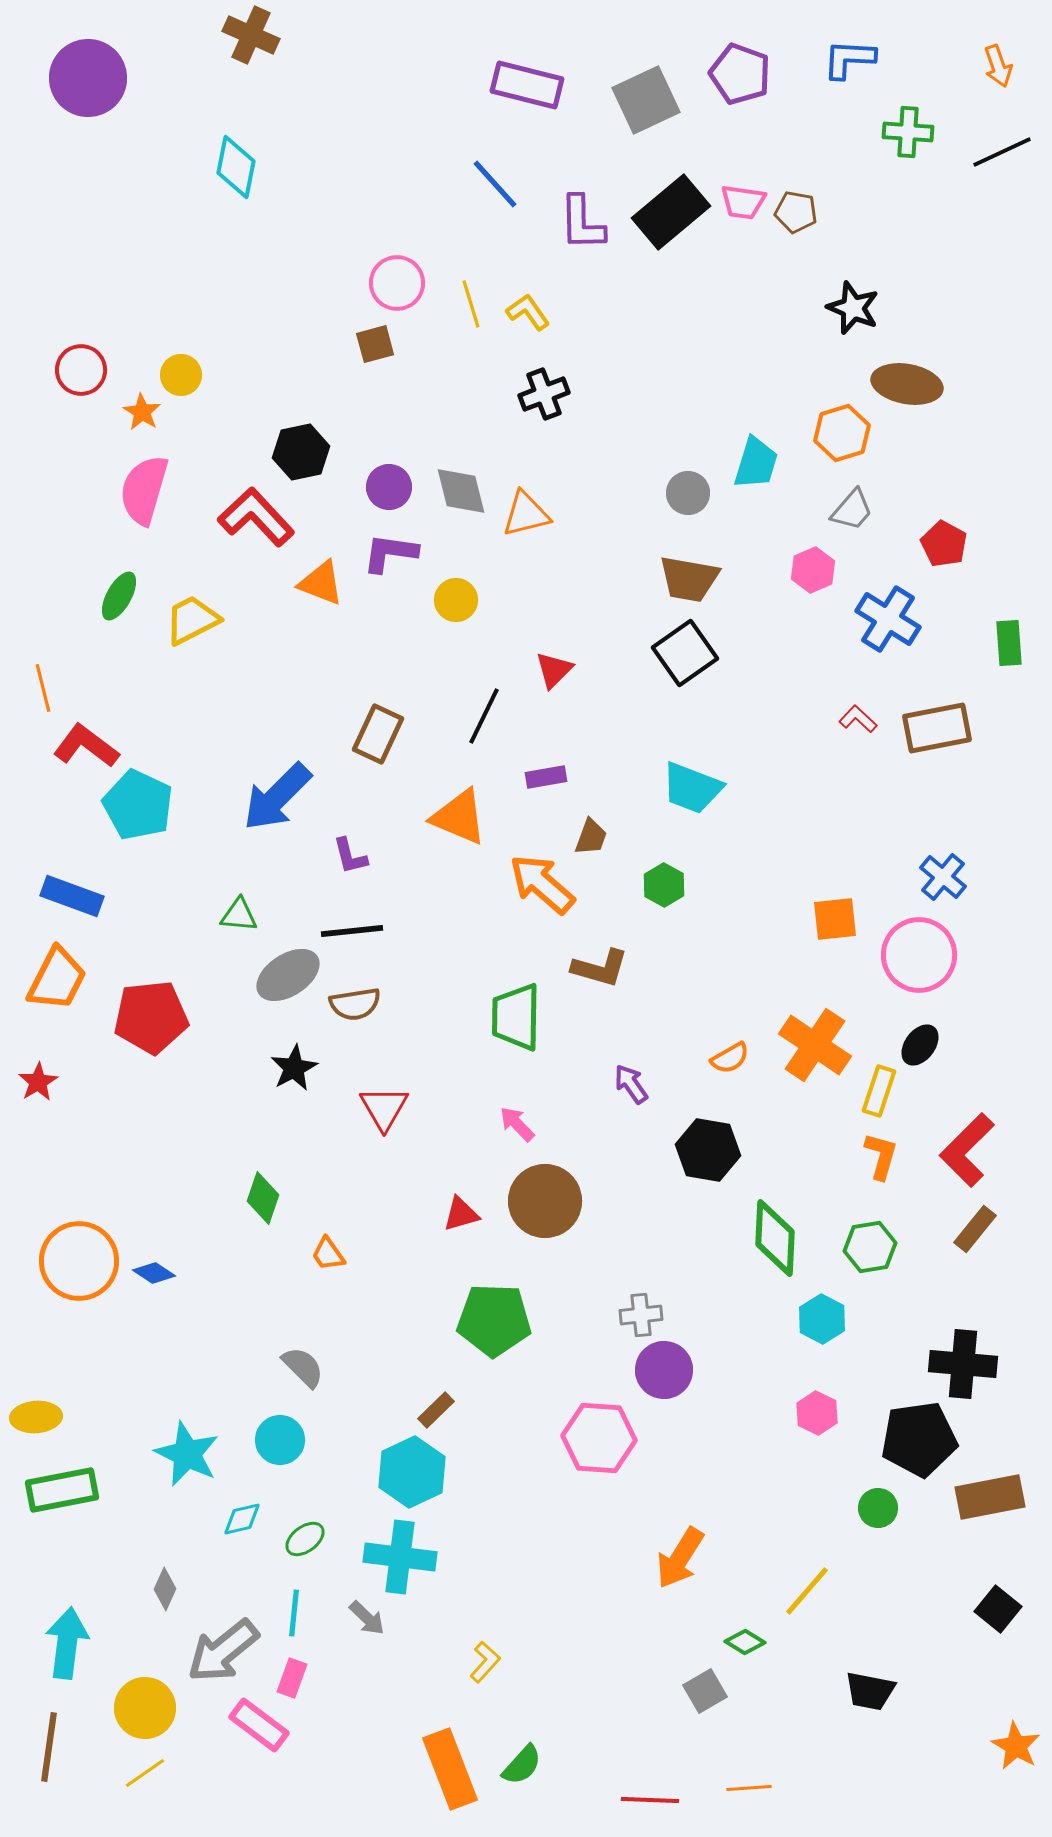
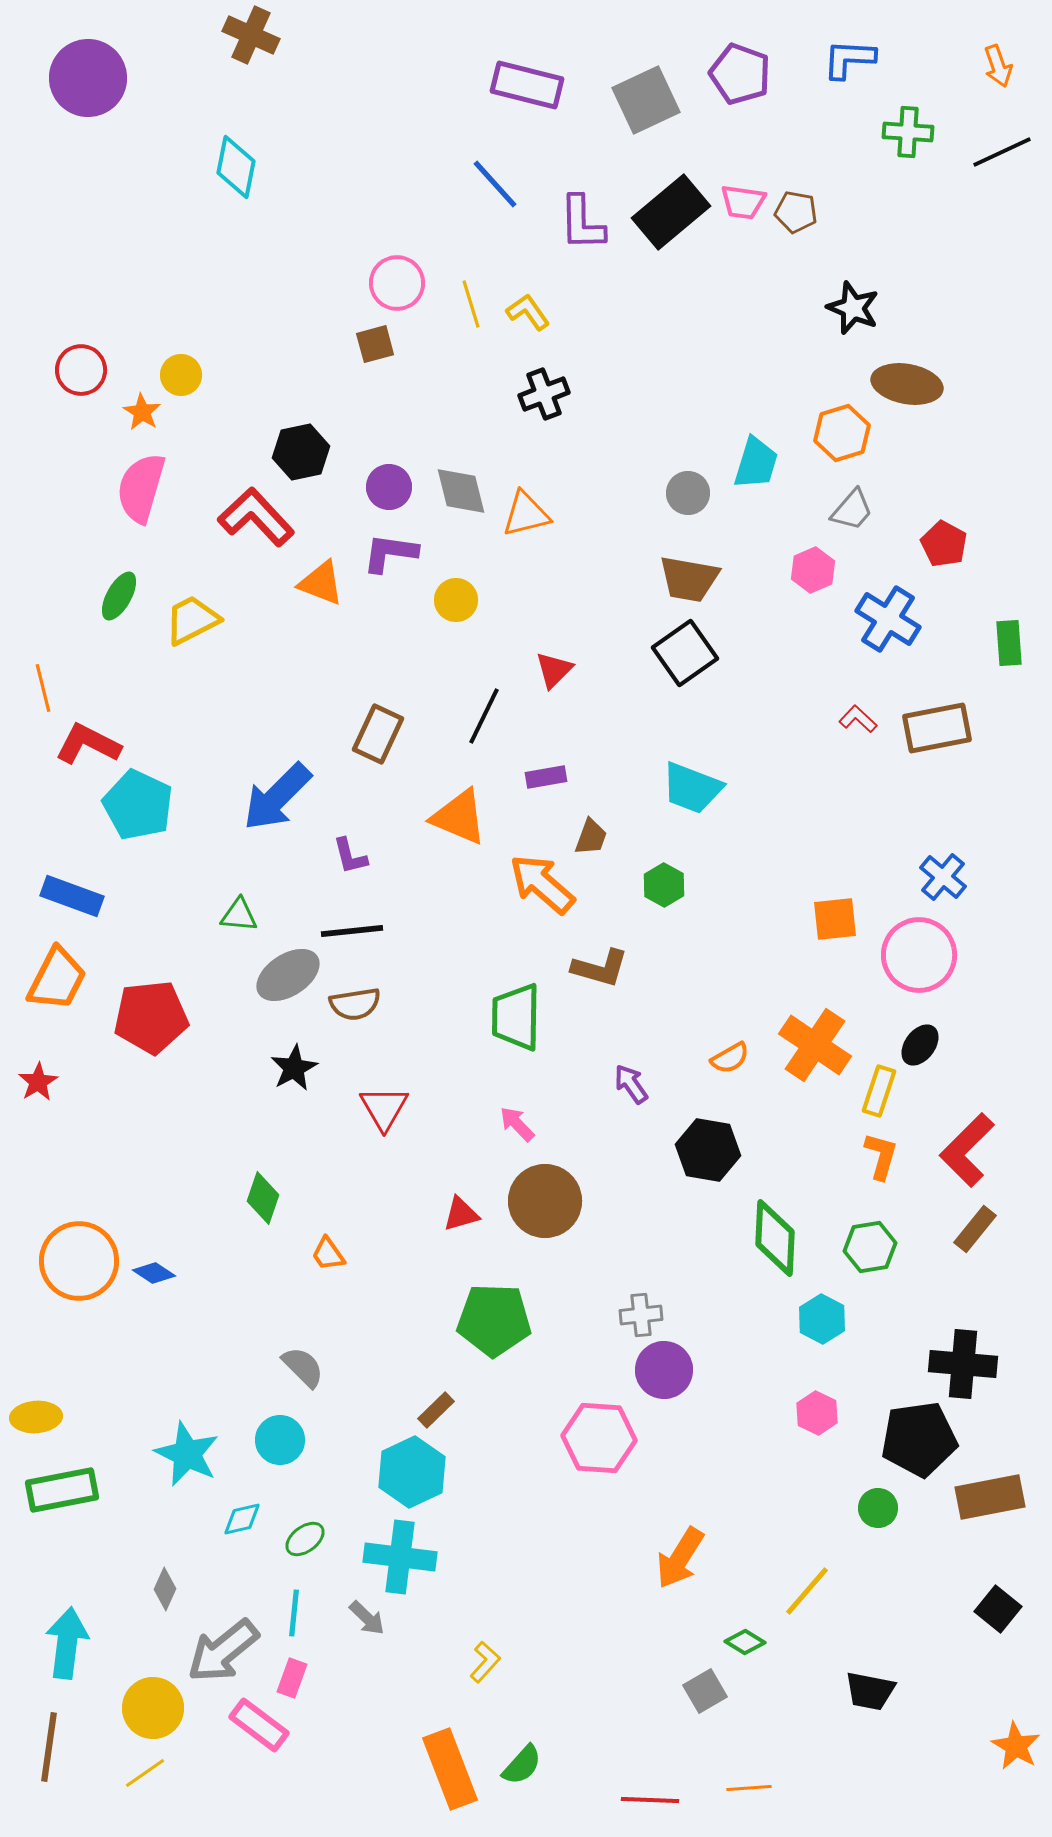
pink semicircle at (144, 490): moved 3 px left, 2 px up
red L-shape at (86, 746): moved 2 px right, 2 px up; rotated 10 degrees counterclockwise
yellow circle at (145, 1708): moved 8 px right
